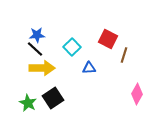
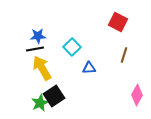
blue star: moved 1 px right, 1 px down
red square: moved 10 px right, 17 px up
black line: rotated 54 degrees counterclockwise
yellow arrow: rotated 120 degrees counterclockwise
pink diamond: moved 1 px down
black square: moved 1 px right, 2 px up
green star: moved 12 px right; rotated 18 degrees clockwise
